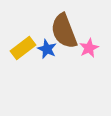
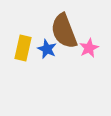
yellow rectangle: rotated 40 degrees counterclockwise
